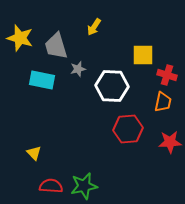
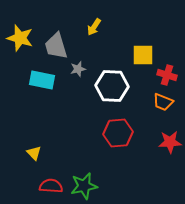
orange trapezoid: rotated 100 degrees clockwise
red hexagon: moved 10 px left, 4 px down
